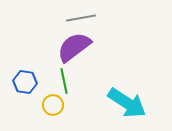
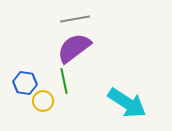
gray line: moved 6 px left, 1 px down
purple semicircle: moved 1 px down
blue hexagon: moved 1 px down
yellow circle: moved 10 px left, 4 px up
